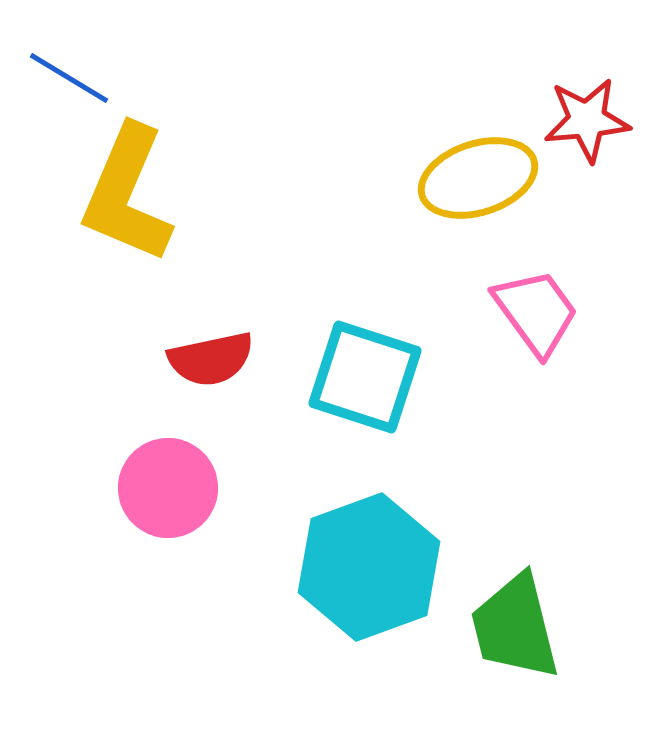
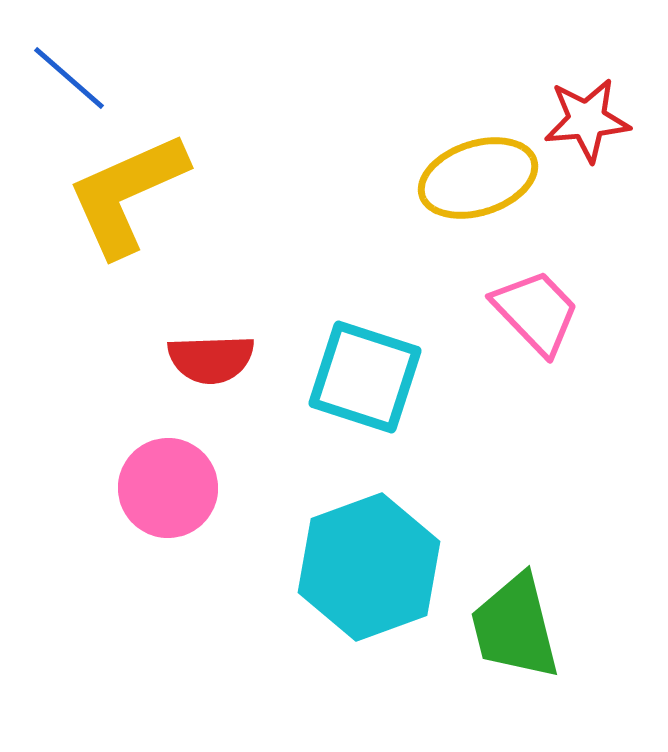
blue line: rotated 10 degrees clockwise
yellow L-shape: rotated 43 degrees clockwise
pink trapezoid: rotated 8 degrees counterclockwise
red semicircle: rotated 10 degrees clockwise
